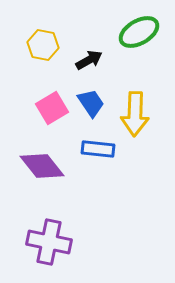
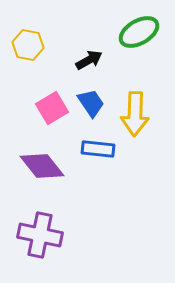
yellow hexagon: moved 15 px left
purple cross: moved 9 px left, 7 px up
